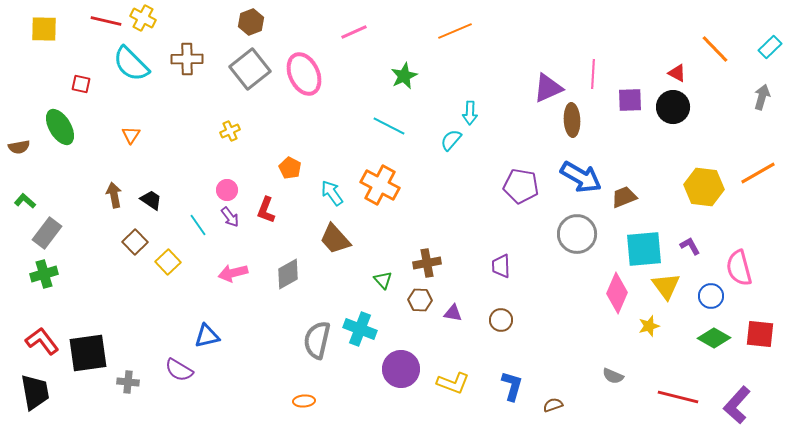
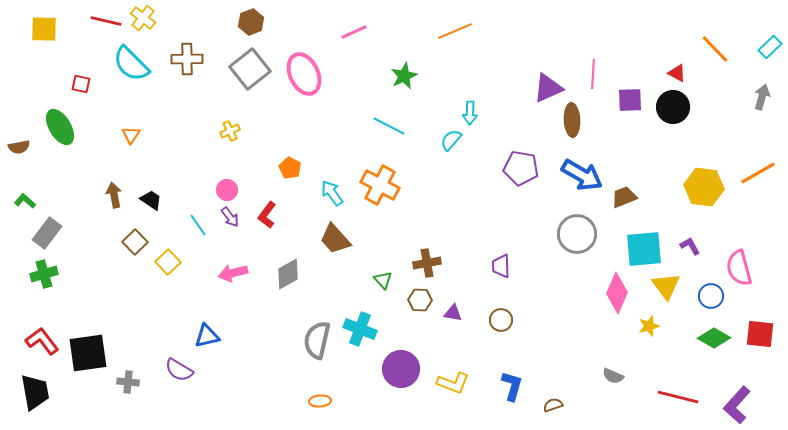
yellow cross at (143, 18): rotated 10 degrees clockwise
blue arrow at (581, 177): moved 1 px right, 2 px up
purple pentagon at (521, 186): moved 18 px up
red L-shape at (266, 210): moved 1 px right, 5 px down; rotated 16 degrees clockwise
orange ellipse at (304, 401): moved 16 px right
